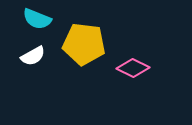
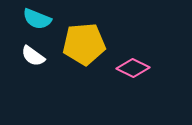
yellow pentagon: rotated 12 degrees counterclockwise
white semicircle: rotated 65 degrees clockwise
